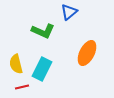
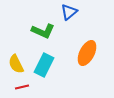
yellow semicircle: rotated 12 degrees counterclockwise
cyan rectangle: moved 2 px right, 4 px up
